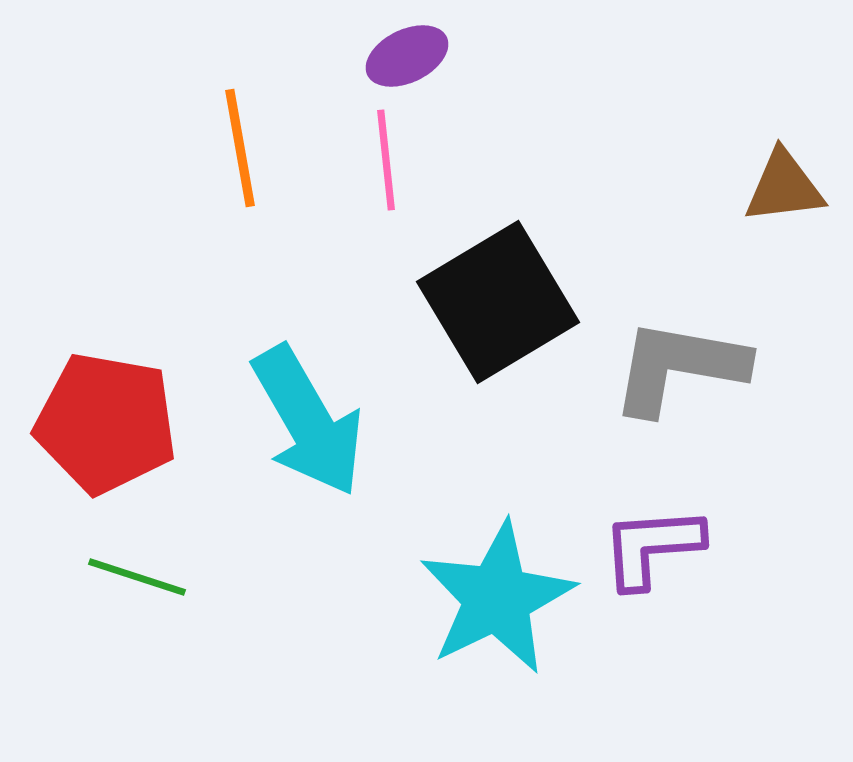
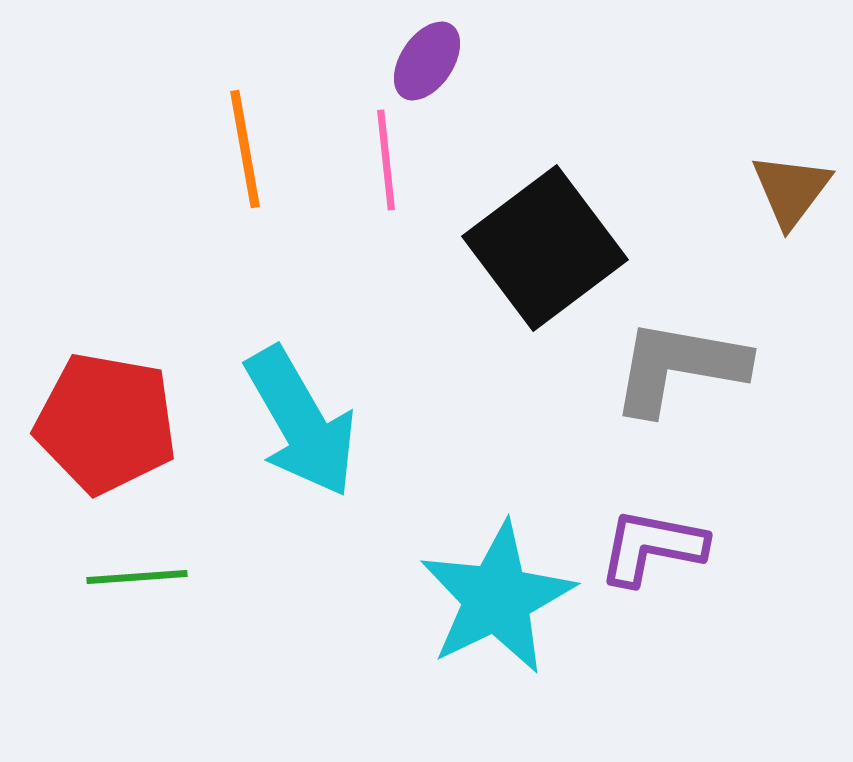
purple ellipse: moved 20 px right, 5 px down; rotated 30 degrees counterclockwise
orange line: moved 5 px right, 1 px down
brown triangle: moved 7 px right, 3 px down; rotated 46 degrees counterclockwise
black square: moved 47 px right, 54 px up; rotated 6 degrees counterclockwise
cyan arrow: moved 7 px left, 1 px down
purple L-shape: rotated 15 degrees clockwise
green line: rotated 22 degrees counterclockwise
